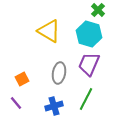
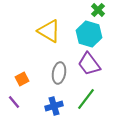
purple trapezoid: rotated 60 degrees counterclockwise
green line: rotated 10 degrees clockwise
purple line: moved 2 px left, 1 px up
